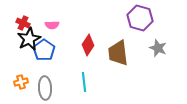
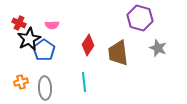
red cross: moved 4 px left
